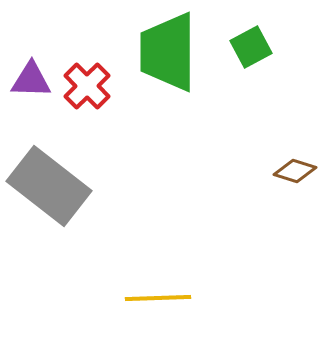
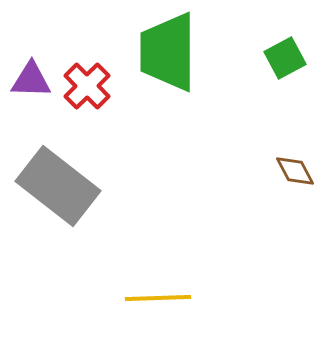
green square: moved 34 px right, 11 px down
brown diamond: rotated 45 degrees clockwise
gray rectangle: moved 9 px right
